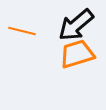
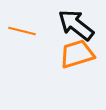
black arrow: rotated 78 degrees clockwise
